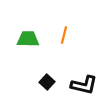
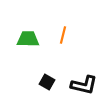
orange line: moved 1 px left
black square: rotated 14 degrees counterclockwise
